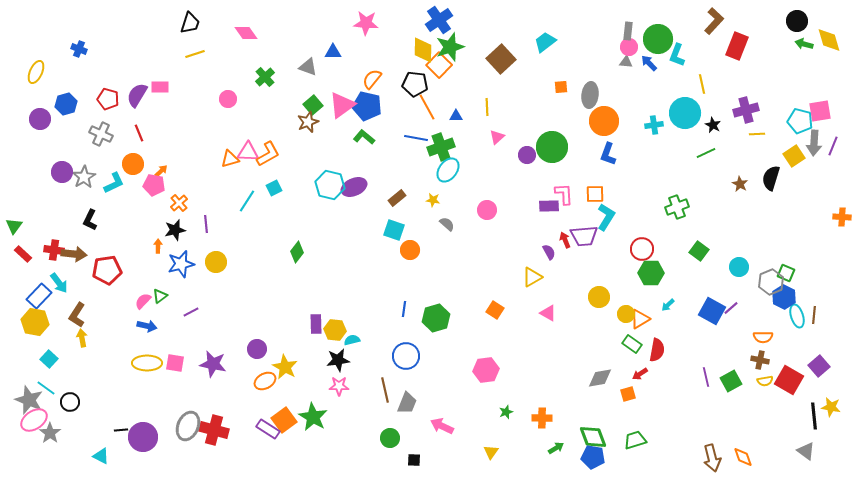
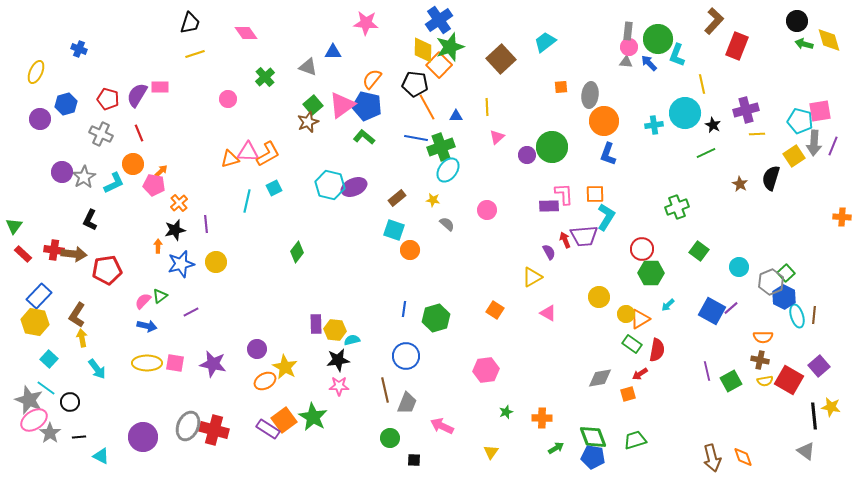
cyan line at (247, 201): rotated 20 degrees counterclockwise
green square at (786, 273): rotated 24 degrees clockwise
cyan arrow at (59, 283): moved 38 px right, 86 px down
purple line at (706, 377): moved 1 px right, 6 px up
black line at (121, 430): moved 42 px left, 7 px down
